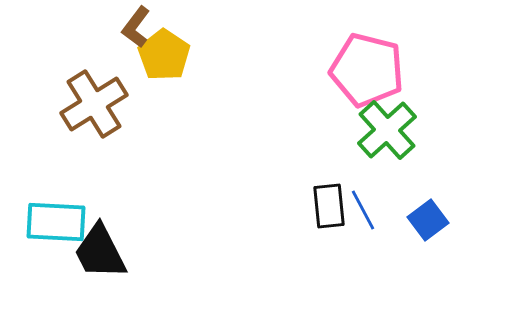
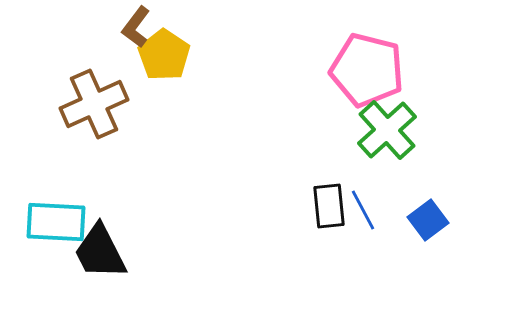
brown cross: rotated 8 degrees clockwise
